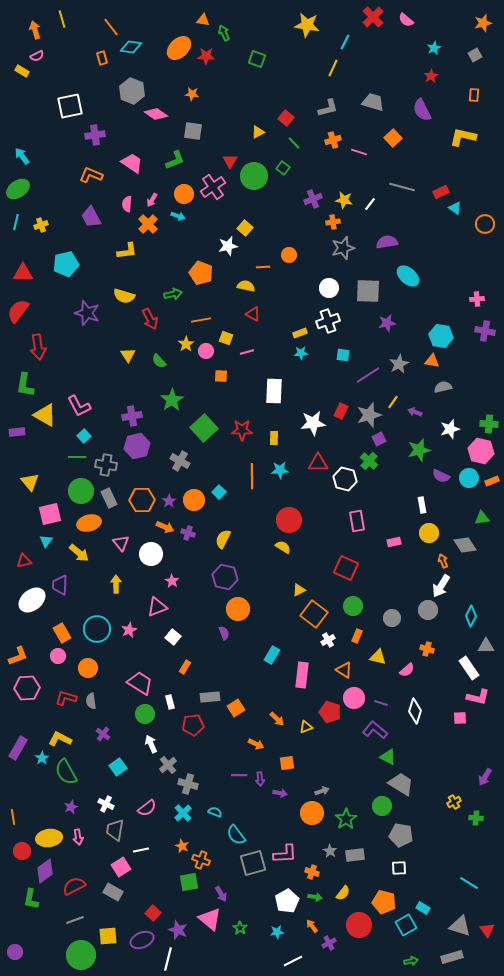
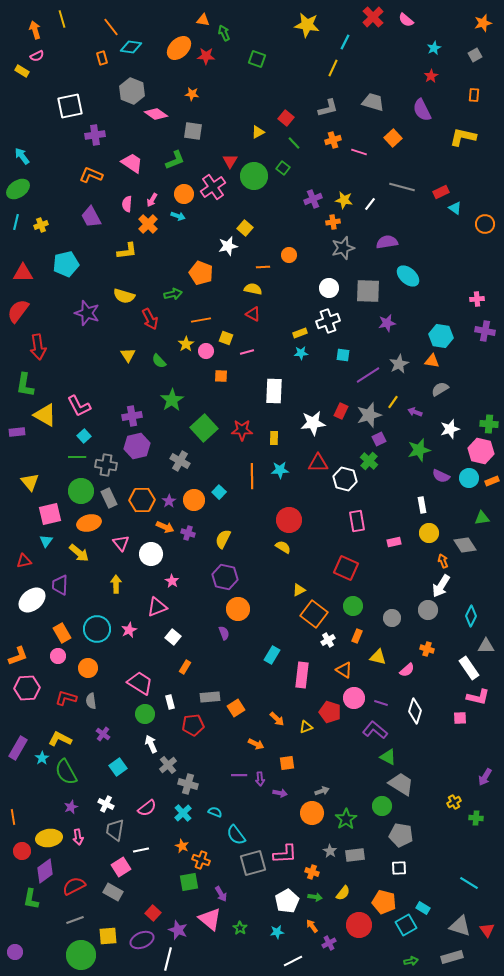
yellow semicircle at (246, 286): moved 7 px right, 3 px down
gray semicircle at (443, 387): moved 3 px left, 2 px down; rotated 18 degrees counterclockwise
